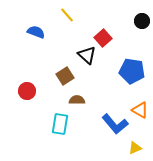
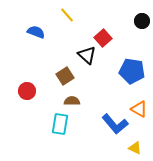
brown semicircle: moved 5 px left, 1 px down
orange triangle: moved 1 px left, 1 px up
yellow triangle: rotated 48 degrees clockwise
